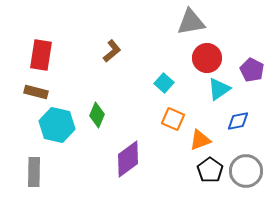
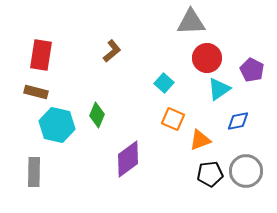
gray triangle: rotated 8 degrees clockwise
black pentagon: moved 4 px down; rotated 30 degrees clockwise
